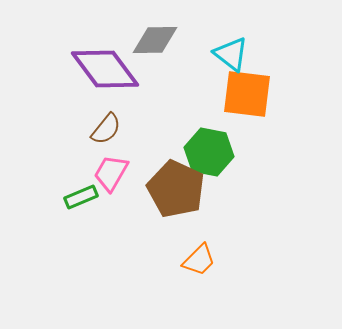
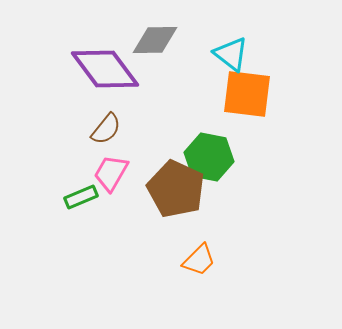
green hexagon: moved 5 px down
